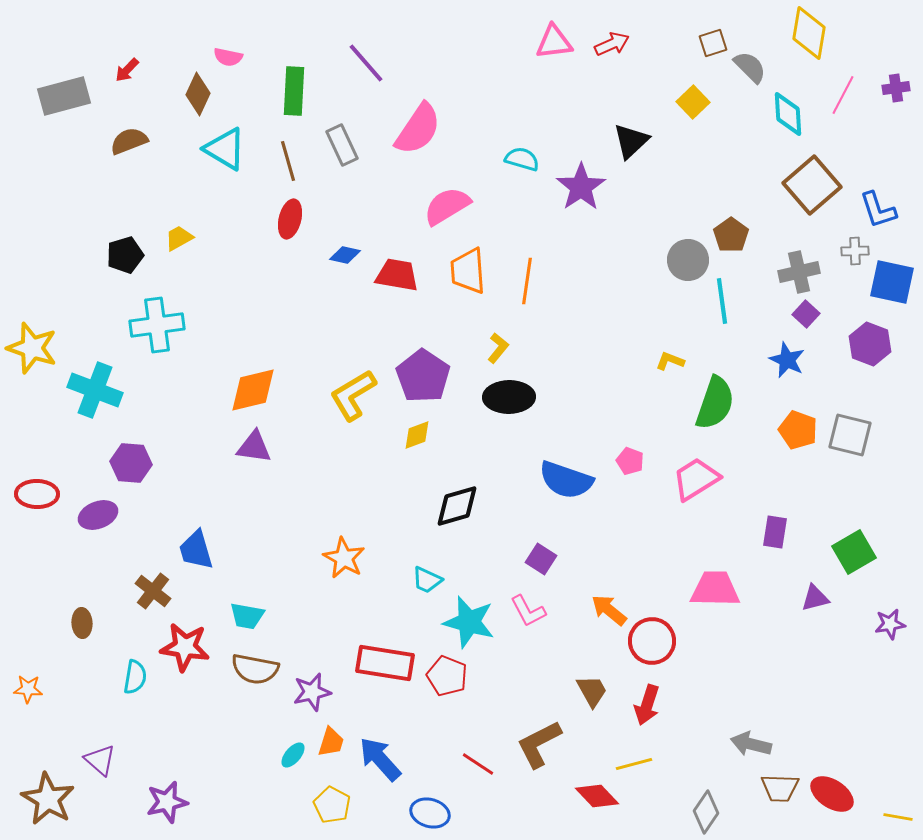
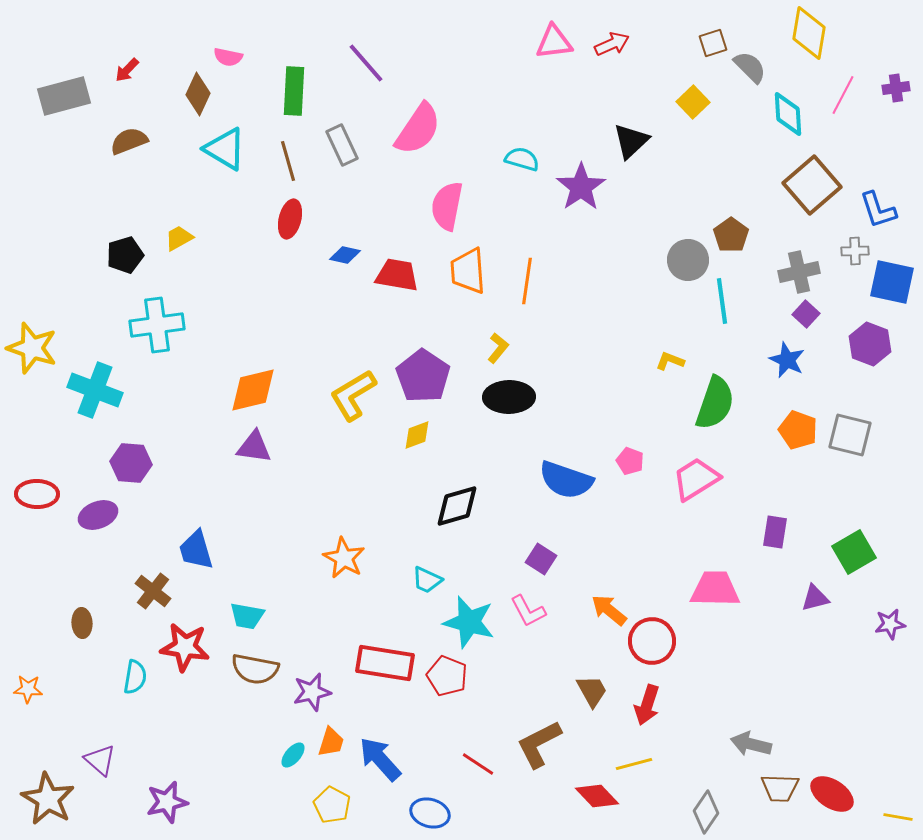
pink semicircle at (447, 206): rotated 48 degrees counterclockwise
